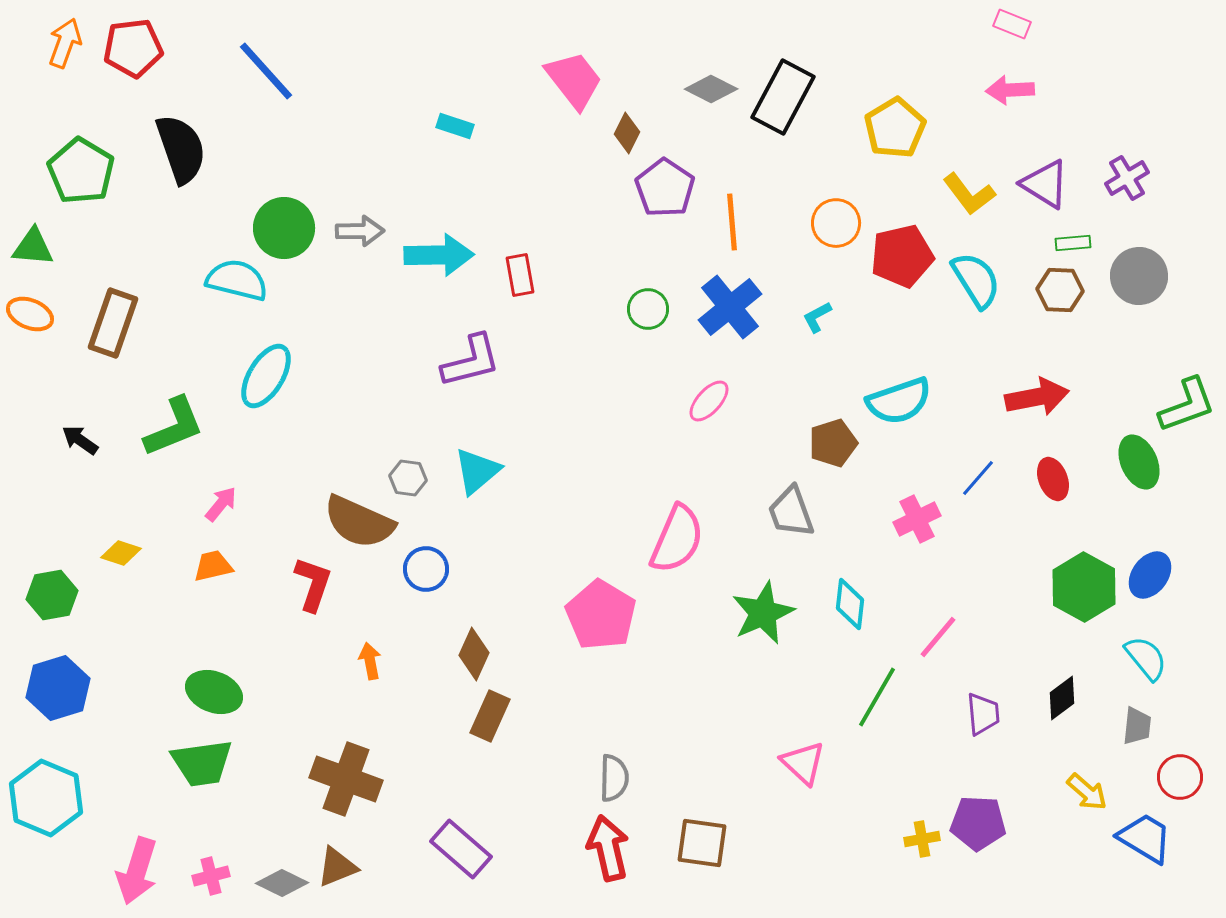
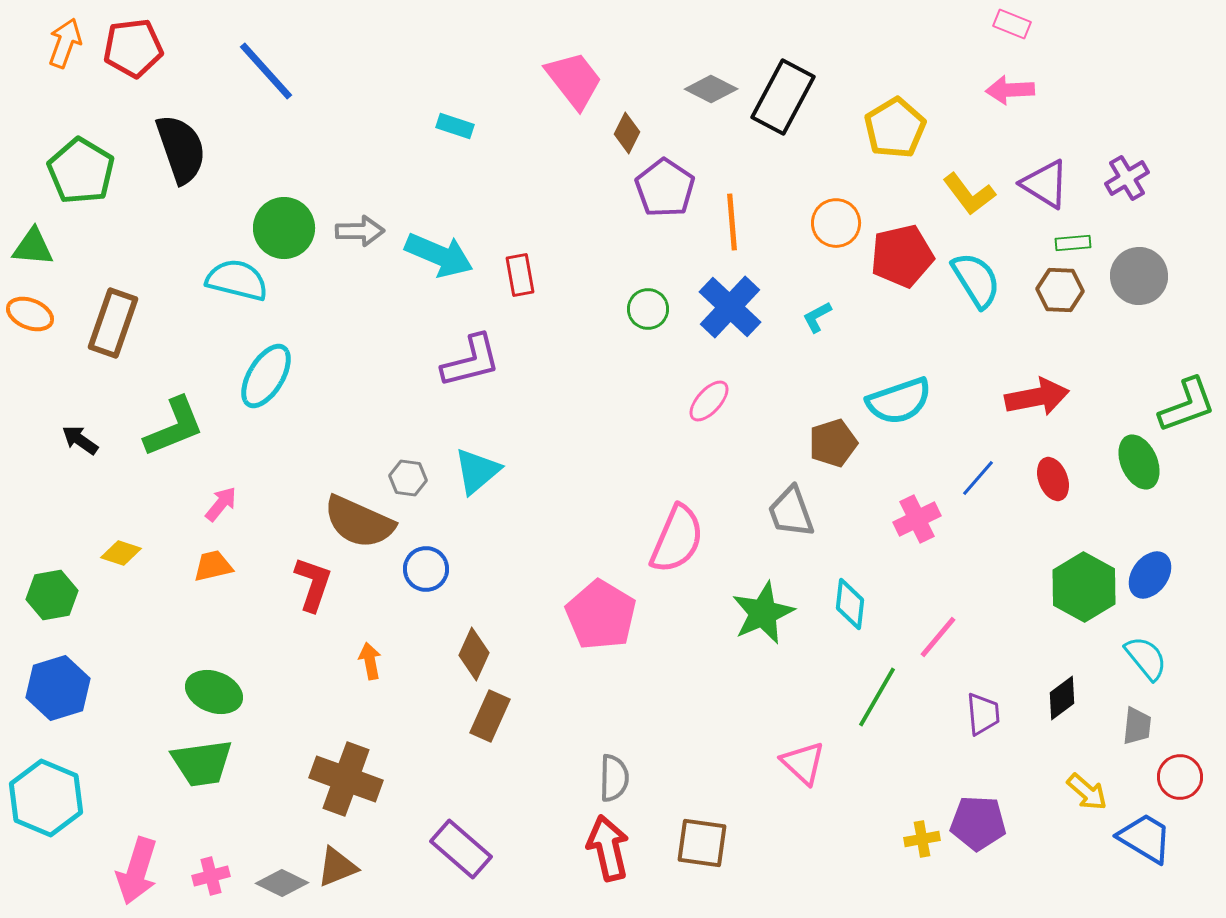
cyan arrow at (439, 255): rotated 24 degrees clockwise
blue cross at (730, 307): rotated 8 degrees counterclockwise
